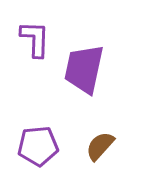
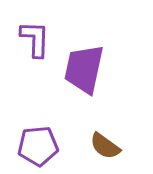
brown semicircle: moved 5 px right; rotated 96 degrees counterclockwise
